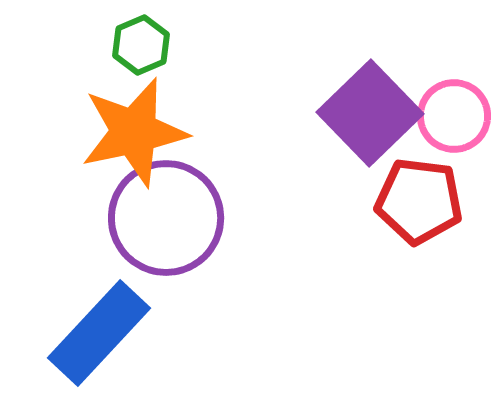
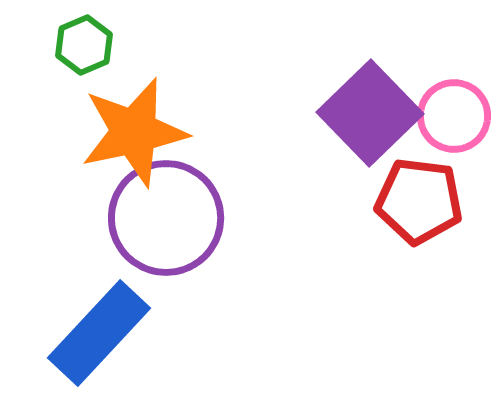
green hexagon: moved 57 px left
